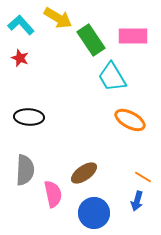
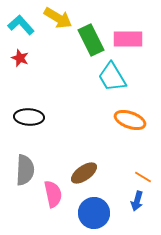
pink rectangle: moved 5 px left, 3 px down
green rectangle: rotated 8 degrees clockwise
orange ellipse: rotated 8 degrees counterclockwise
